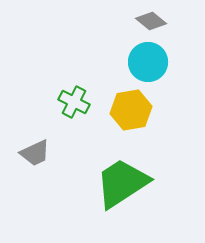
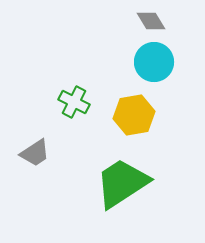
gray diamond: rotated 20 degrees clockwise
cyan circle: moved 6 px right
yellow hexagon: moved 3 px right, 5 px down
gray trapezoid: rotated 8 degrees counterclockwise
